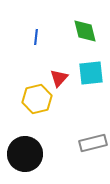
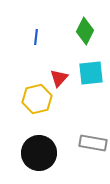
green diamond: rotated 40 degrees clockwise
gray rectangle: rotated 24 degrees clockwise
black circle: moved 14 px right, 1 px up
